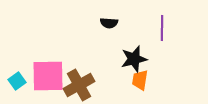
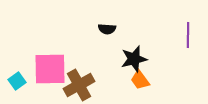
black semicircle: moved 2 px left, 6 px down
purple line: moved 26 px right, 7 px down
pink square: moved 2 px right, 7 px up
orange trapezoid: rotated 45 degrees counterclockwise
